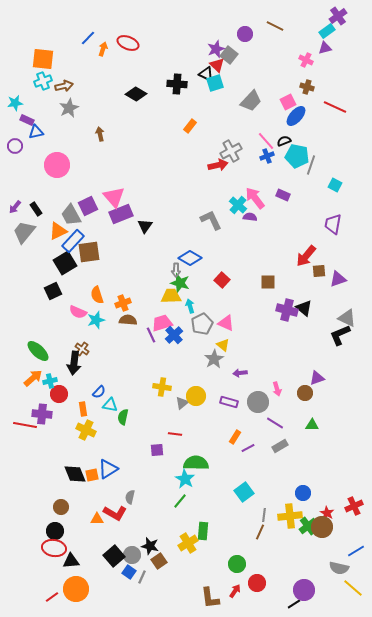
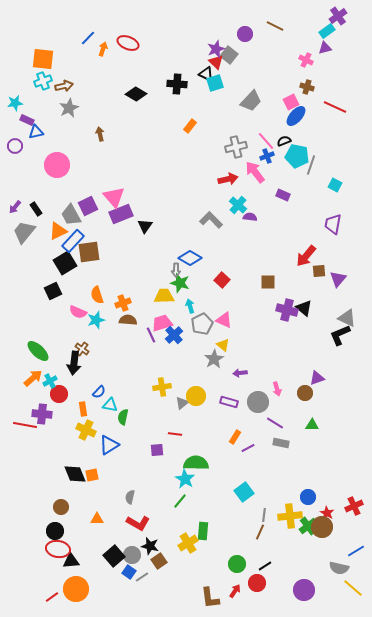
red triangle at (217, 65): moved 1 px left, 3 px up
pink square at (288, 102): moved 3 px right
gray cross at (231, 151): moved 5 px right, 4 px up; rotated 15 degrees clockwise
red arrow at (218, 165): moved 10 px right, 14 px down
pink arrow at (255, 198): moved 26 px up
gray L-shape at (211, 220): rotated 20 degrees counterclockwise
purple triangle at (338, 279): rotated 30 degrees counterclockwise
yellow trapezoid at (171, 296): moved 7 px left
pink triangle at (226, 323): moved 2 px left, 3 px up
cyan cross at (50, 381): rotated 16 degrees counterclockwise
yellow cross at (162, 387): rotated 18 degrees counterclockwise
gray rectangle at (280, 446): moved 1 px right, 3 px up; rotated 42 degrees clockwise
blue triangle at (108, 469): moved 1 px right, 24 px up
blue circle at (303, 493): moved 5 px right, 4 px down
red L-shape at (115, 513): moved 23 px right, 10 px down
red ellipse at (54, 548): moved 4 px right, 1 px down
gray line at (142, 577): rotated 32 degrees clockwise
black line at (294, 604): moved 29 px left, 38 px up
